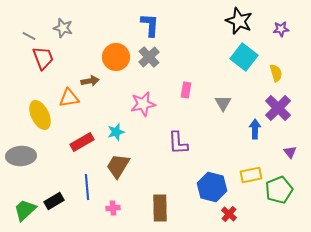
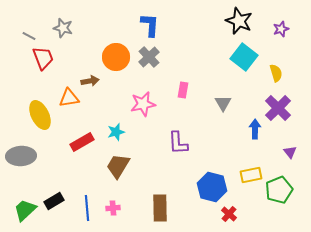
purple star: rotated 14 degrees counterclockwise
pink rectangle: moved 3 px left
blue line: moved 21 px down
